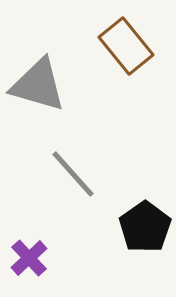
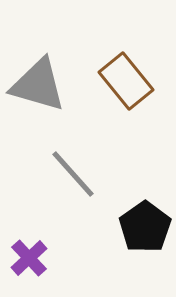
brown rectangle: moved 35 px down
